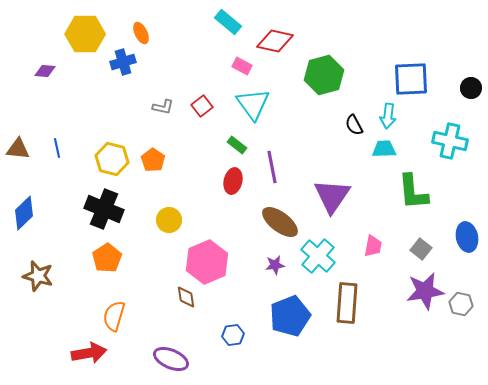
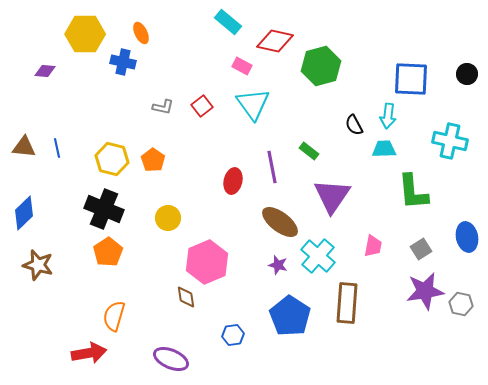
blue cross at (123, 62): rotated 30 degrees clockwise
green hexagon at (324, 75): moved 3 px left, 9 px up
blue square at (411, 79): rotated 6 degrees clockwise
black circle at (471, 88): moved 4 px left, 14 px up
green rectangle at (237, 145): moved 72 px right, 6 px down
brown triangle at (18, 149): moved 6 px right, 2 px up
yellow circle at (169, 220): moved 1 px left, 2 px up
gray square at (421, 249): rotated 20 degrees clockwise
orange pentagon at (107, 258): moved 1 px right, 6 px up
purple star at (275, 265): moved 3 px right; rotated 24 degrees clockwise
brown star at (38, 276): moved 11 px up
blue pentagon at (290, 316): rotated 18 degrees counterclockwise
